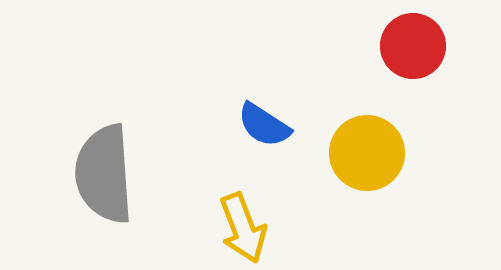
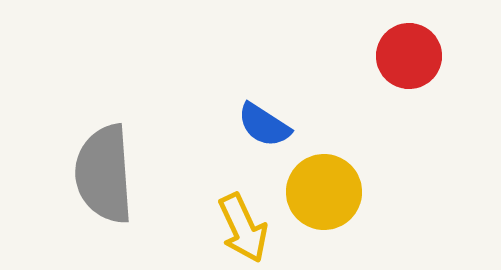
red circle: moved 4 px left, 10 px down
yellow circle: moved 43 px left, 39 px down
yellow arrow: rotated 4 degrees counterclockwise
